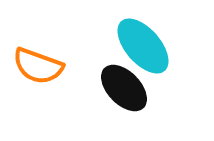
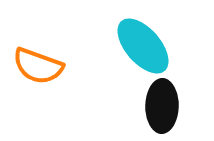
black ellipse: moved 38 px right, 18 px down; rotated 45 degrees clockwise
